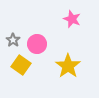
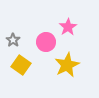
pink star: moved 4 px left, 8 px down; rotated 18 degrees clockwise
pink circle: moved 9 px right, 2 px up
yellow star: moved 1 px left, 1 px up; rotated 10 degrees clockwise
